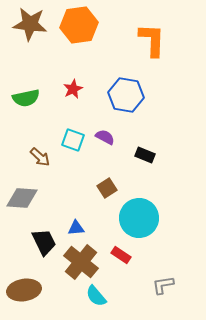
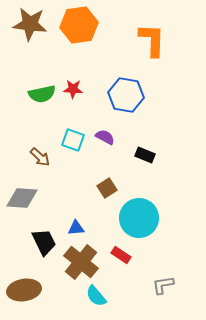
red star: rotated 30 degrees clockwise
green semicircle: moved 16 px right, 4 px up
